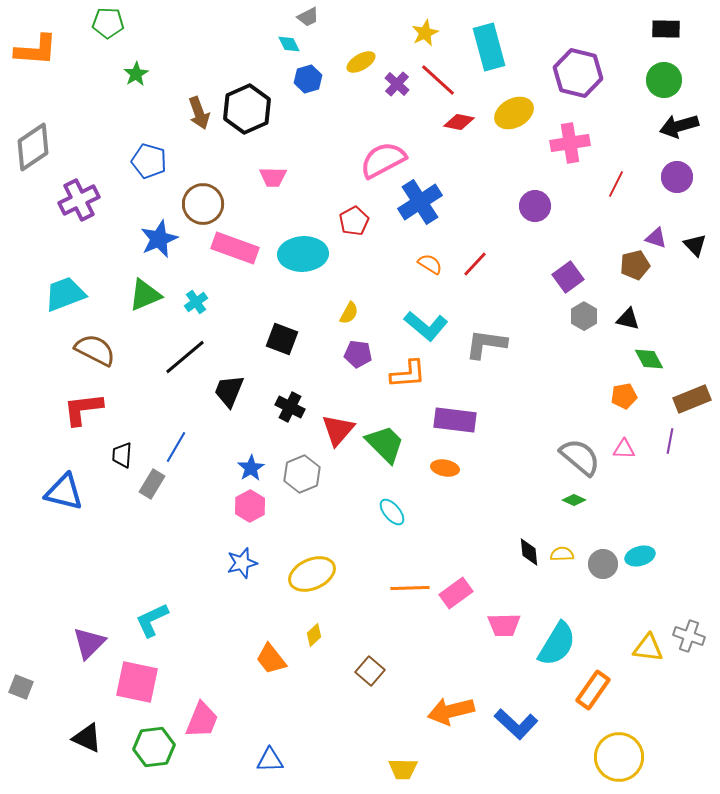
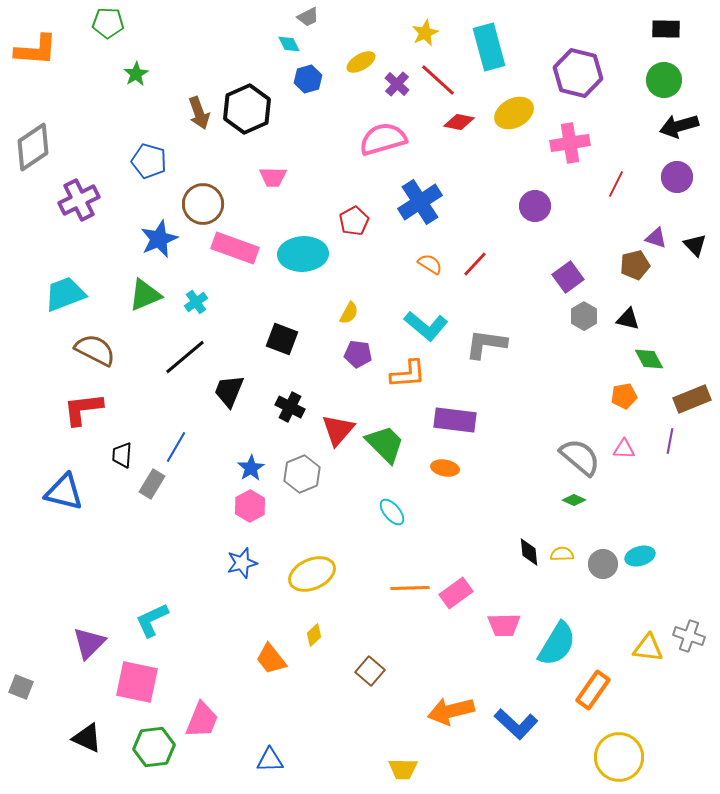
pink semicircle at (383, 160): moved 21 px up; rotated 12 degrees clockwise
